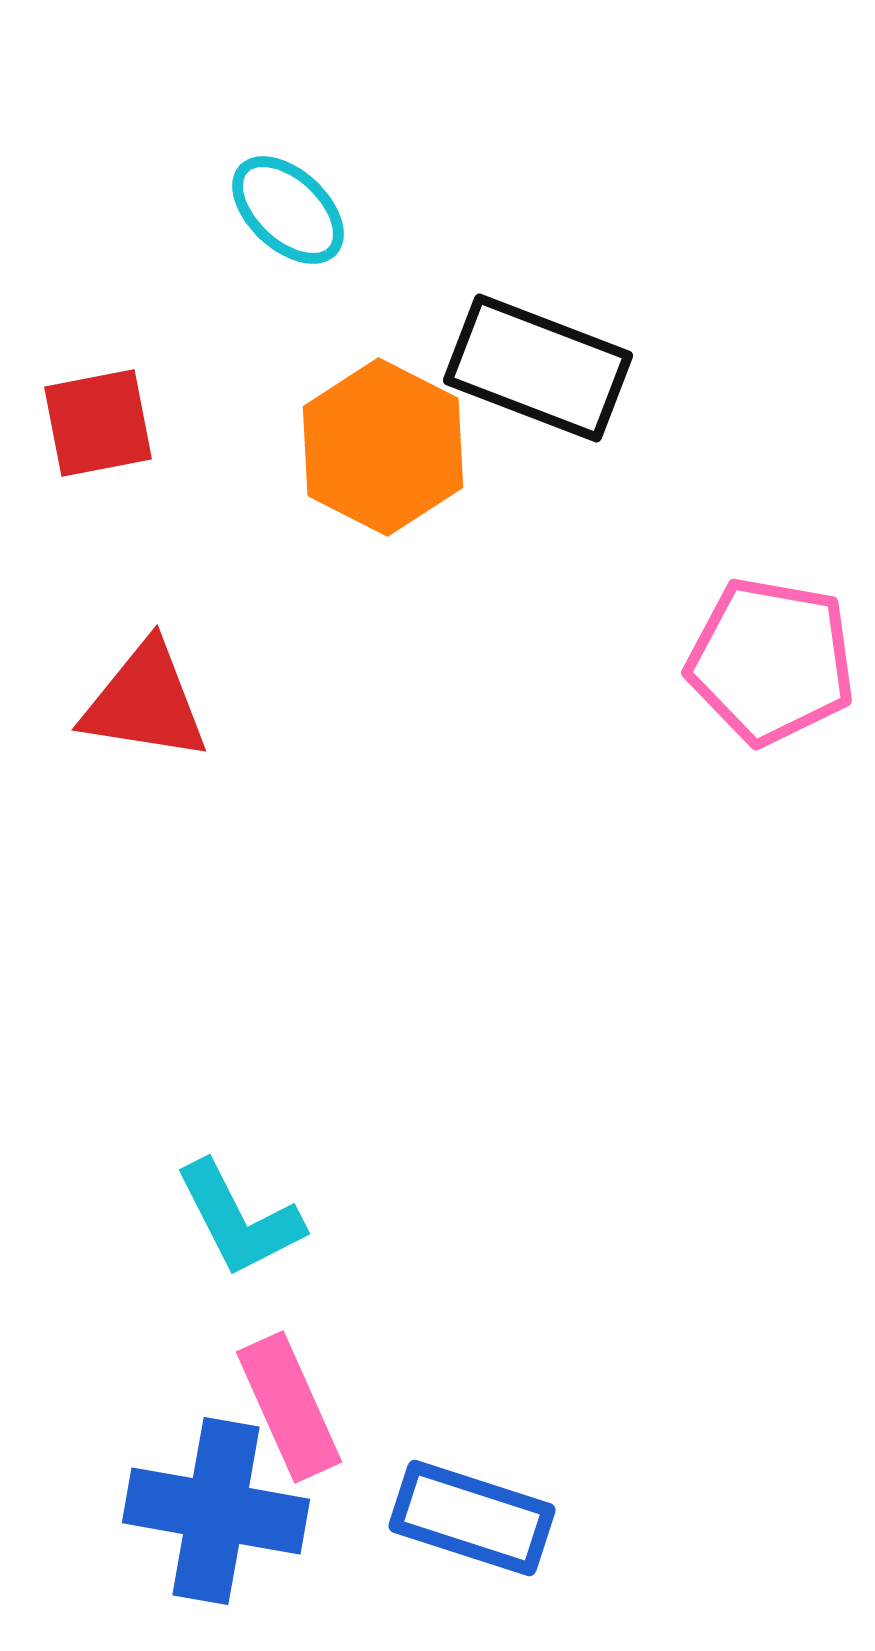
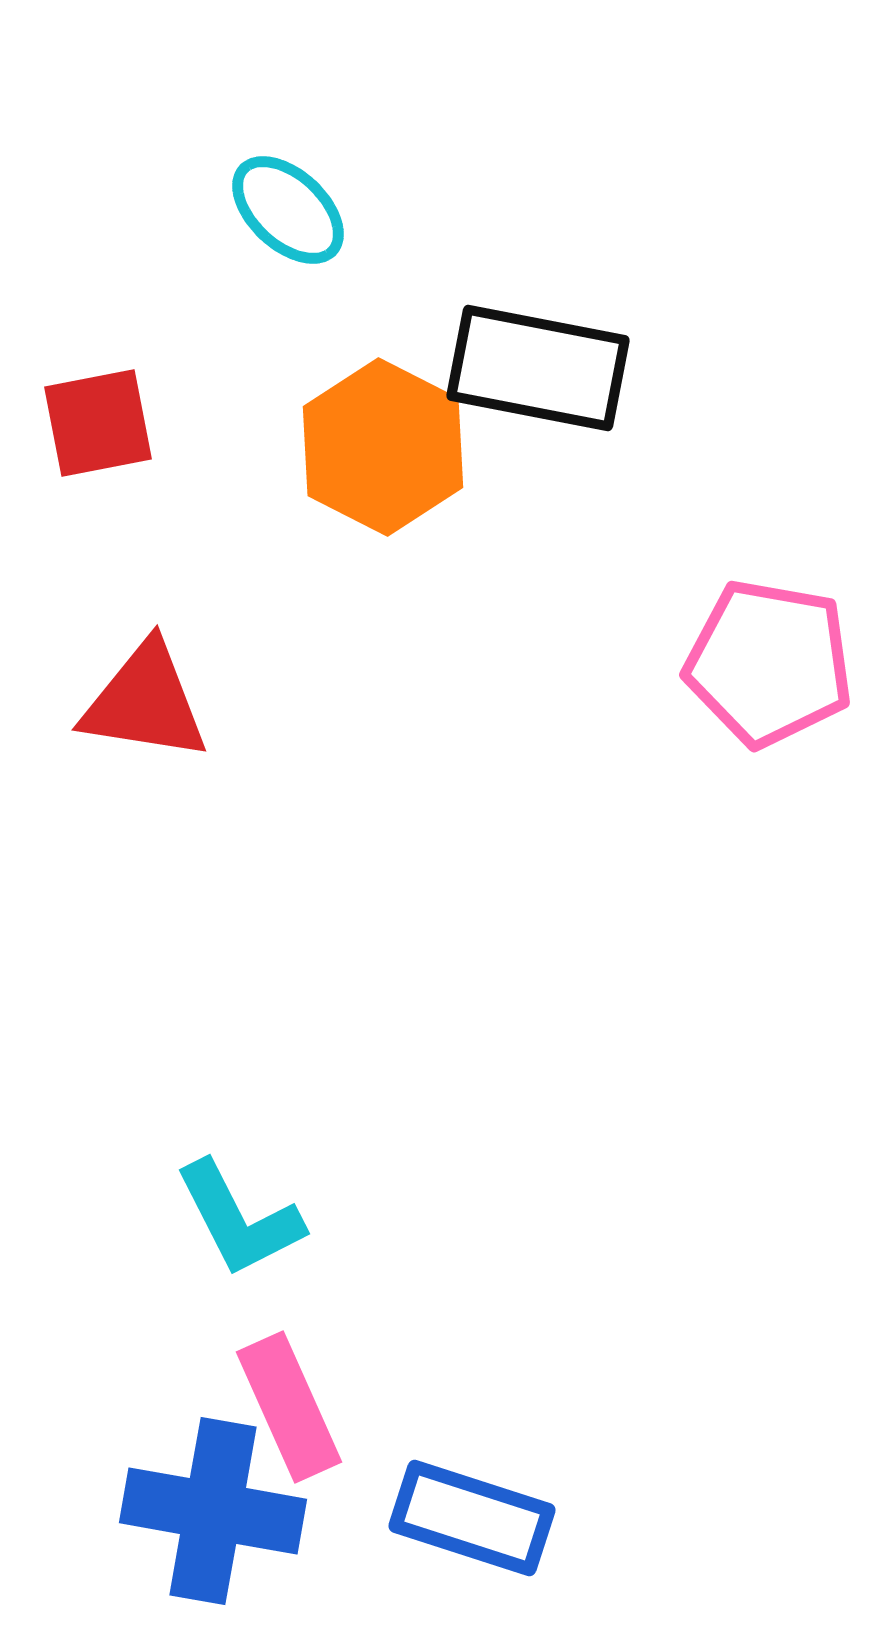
black rectangle: rotated 10 degrees counterclockwise
pink pentagon: moved 2 px left, 2 px down
blue cross: moved 3 px left
